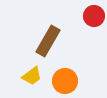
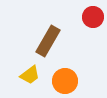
red circle: moved 1 px left, 1 px down
yellow trapezoid: moved 2 px left, 1 px up
